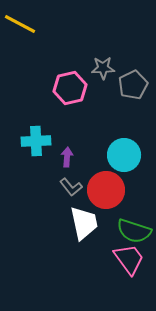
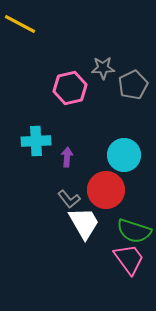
gray L-shape: moved 2 px left, 12 px down
white trapezoid: rotated 18 degrees counterclockwise
